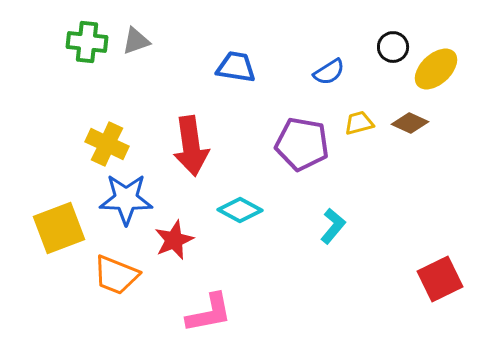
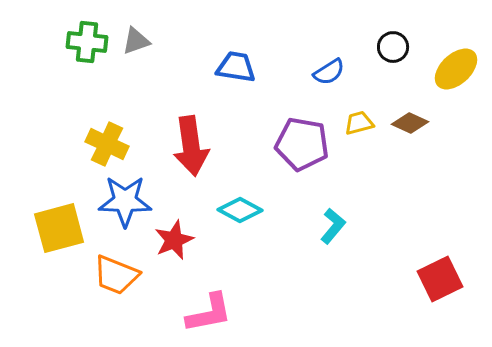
yellow ellipse: moved 20 px right
blue star: moved 1 px left, 2 px down
yellow square: rotated 6 degrees clockwise
